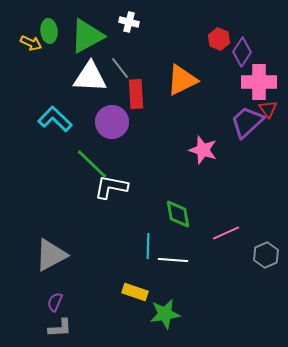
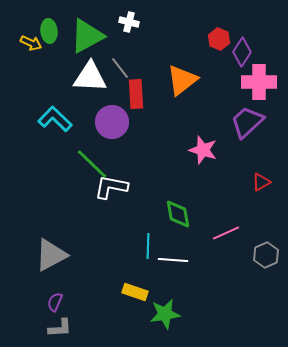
orange triangle: rotated 12 degrees counterclockwise
red triangle: moved 7 px left, 73 px down; rotated 36 degrees clockwise
